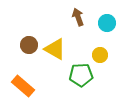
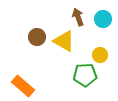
cyan circle: moved 4 px left, 4 px up
brown circle: moved 8 px right, 8 px up
yellow triangle: moved 9 px right, 8 px up
green pentagon: moved 4 px right
